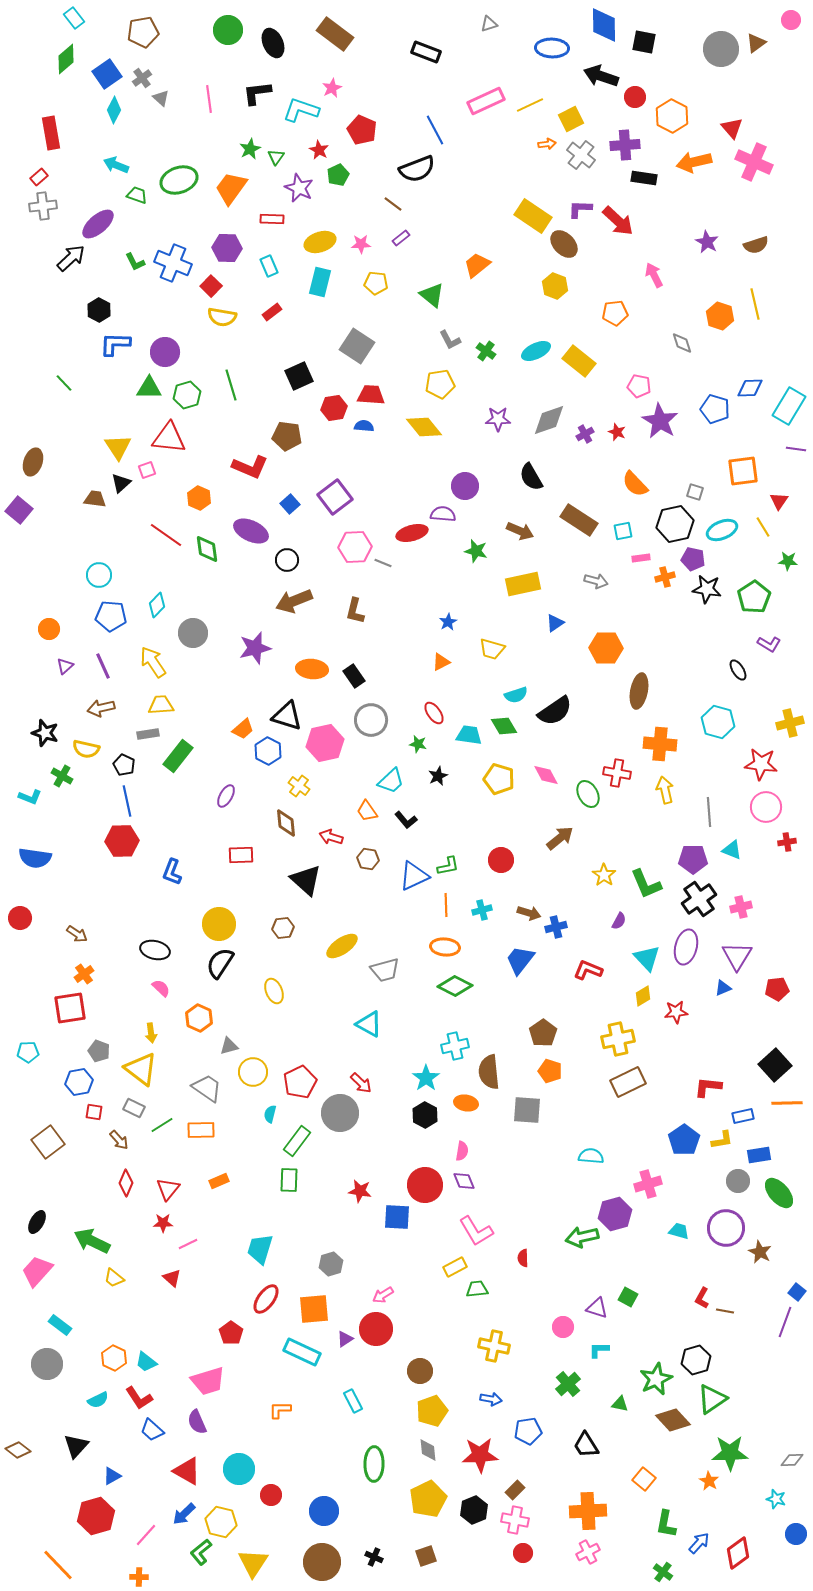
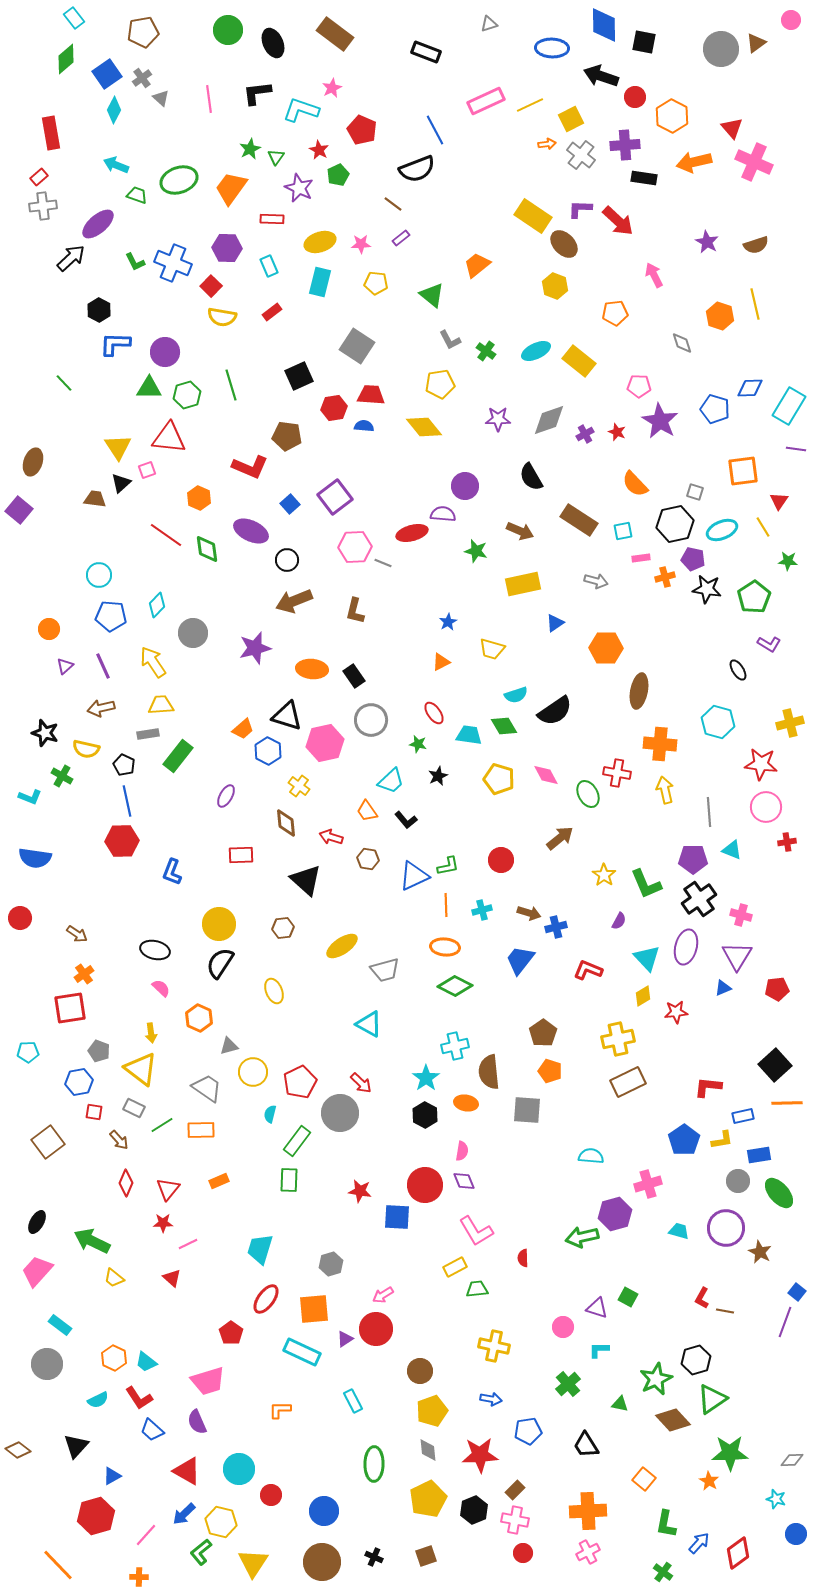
pink pentagon at (639, 386): rotated 10 degrees counterclockwise
pink cross at (741, 907): moved 8 px down; rotated 30 degrees clockwise
